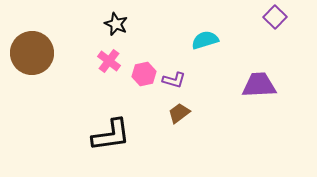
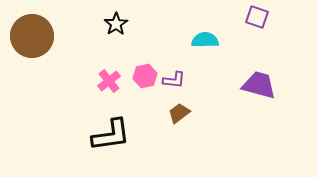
purple square: moved 18 px left; rotated 25 degrees counterclockwise
black star: rotated 15 degrees clockwise
cyan semicircle: rotated 16 degrees clockwise
brown circle: moved 17 px up
pink cross: moved 20 px down; rotated 15 degrees clockwise
pink hexagon: moved 1 px right, 2 px down
purple L-shape: rotated 10 degrees counterclockwise
purple trapezoid: rotated 18 degrees clockwise
